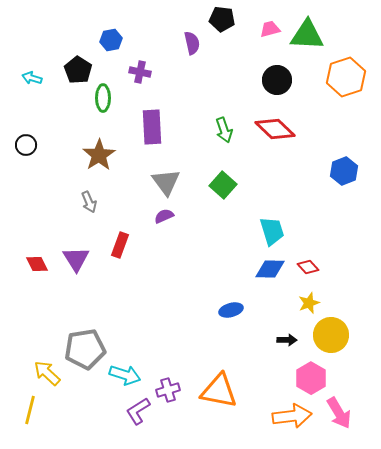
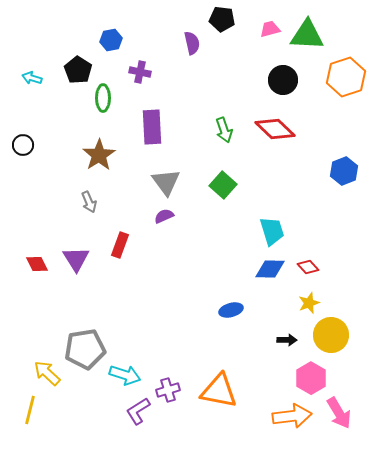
black circle at (277, 80): moved 6 px right
black circle at (26, 145): moved 3 px left
